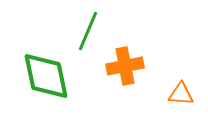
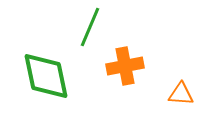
green line: moved 2 px right, 4 px up
